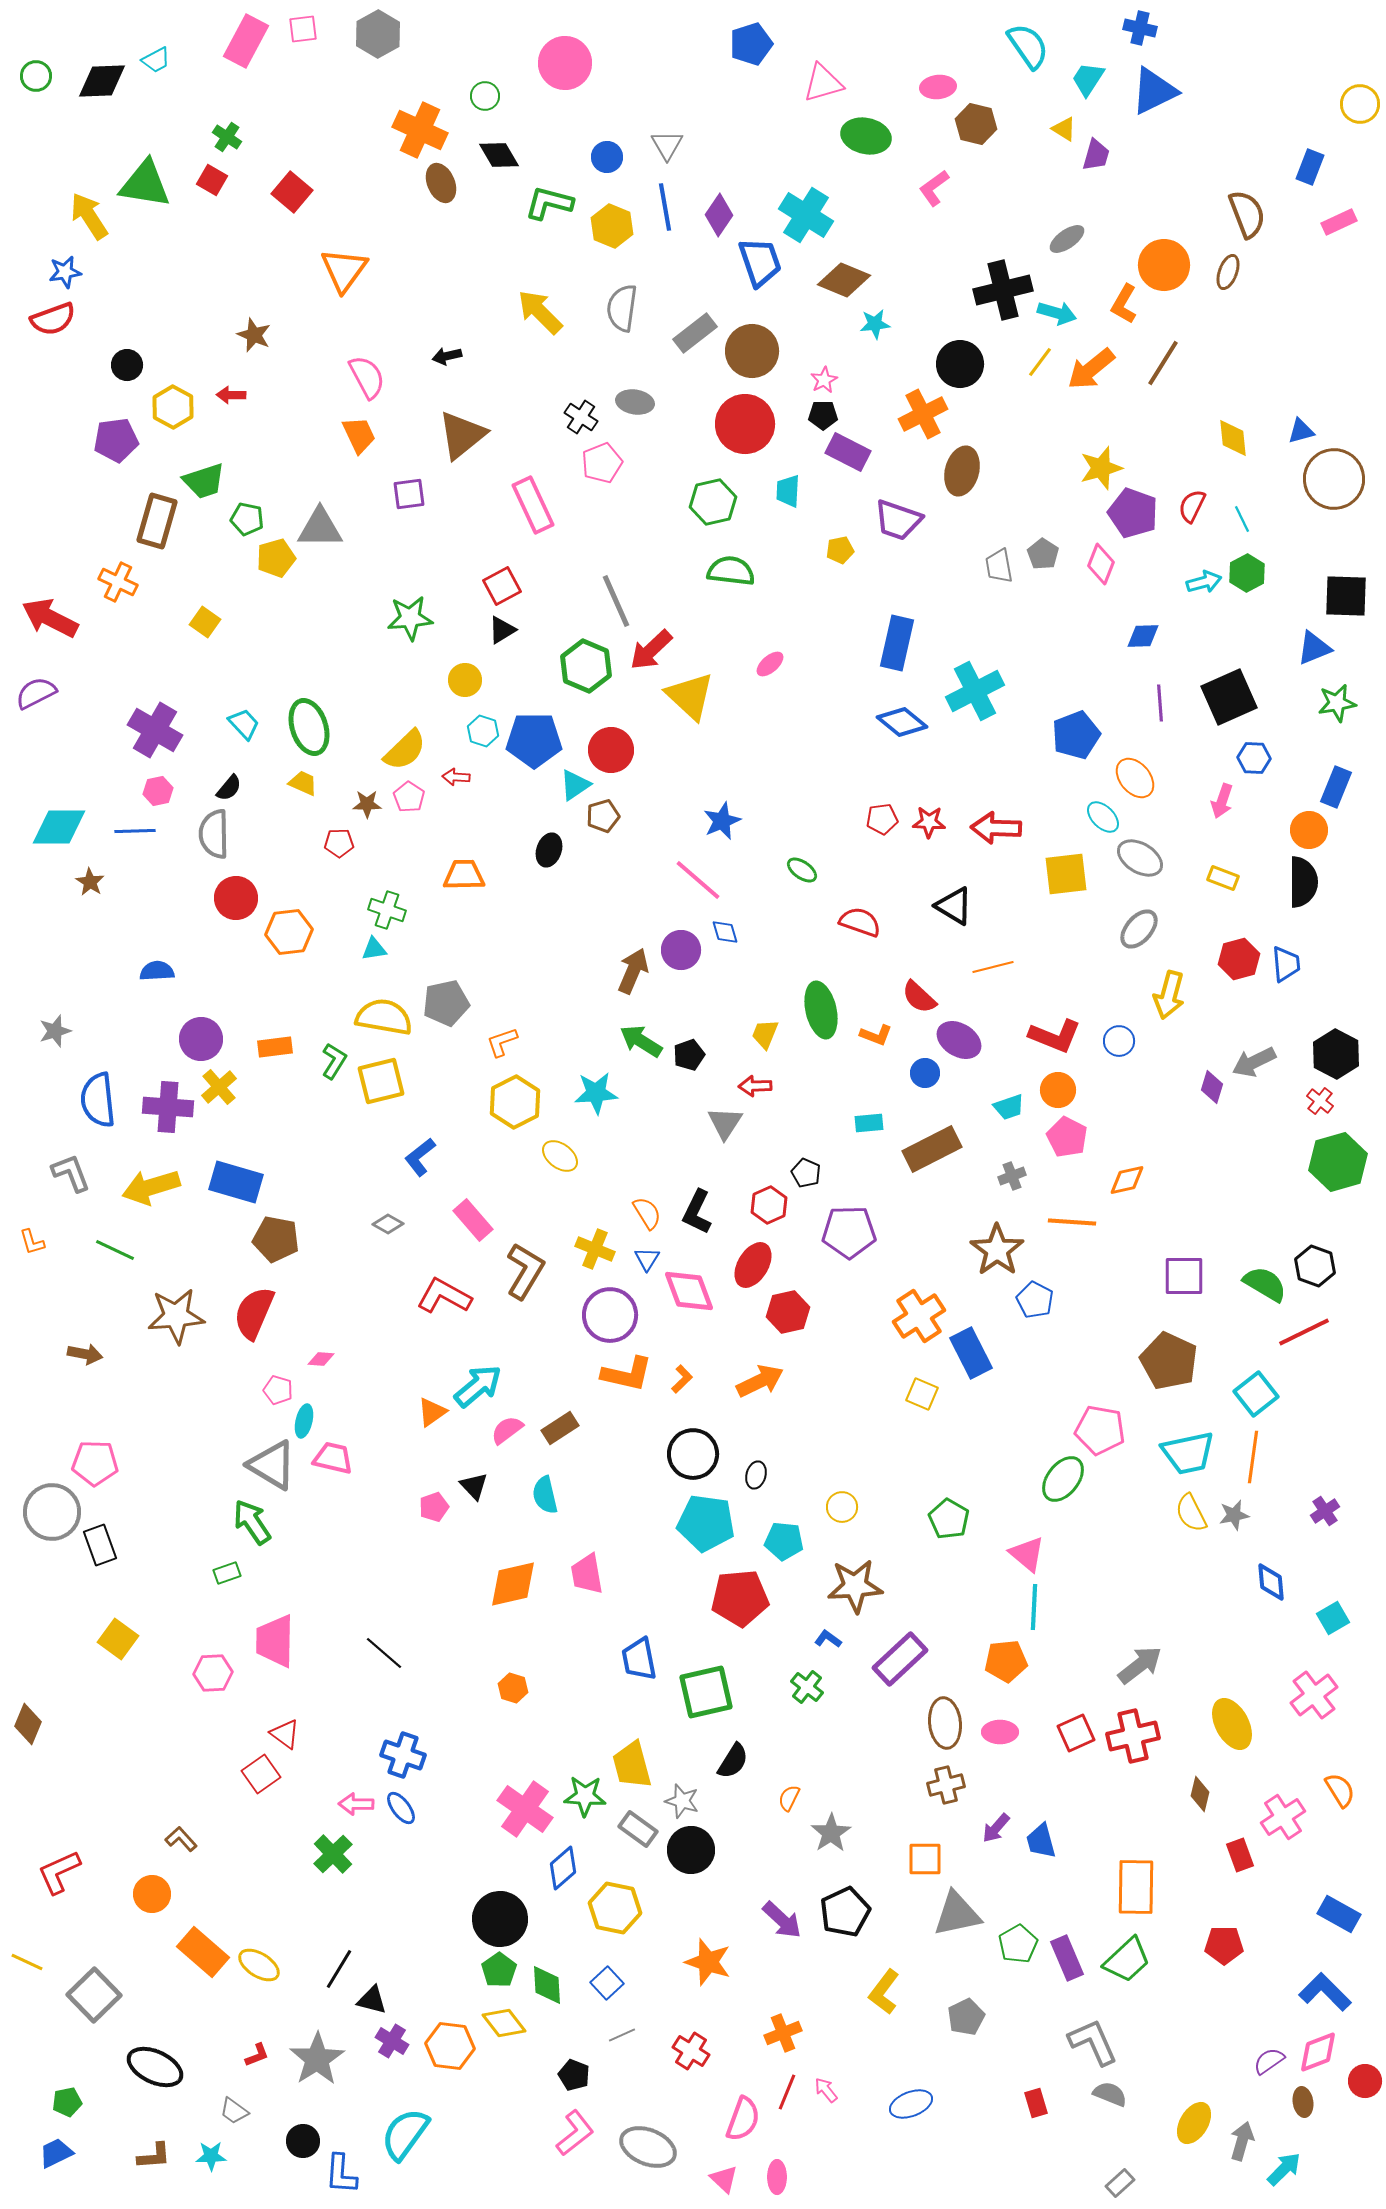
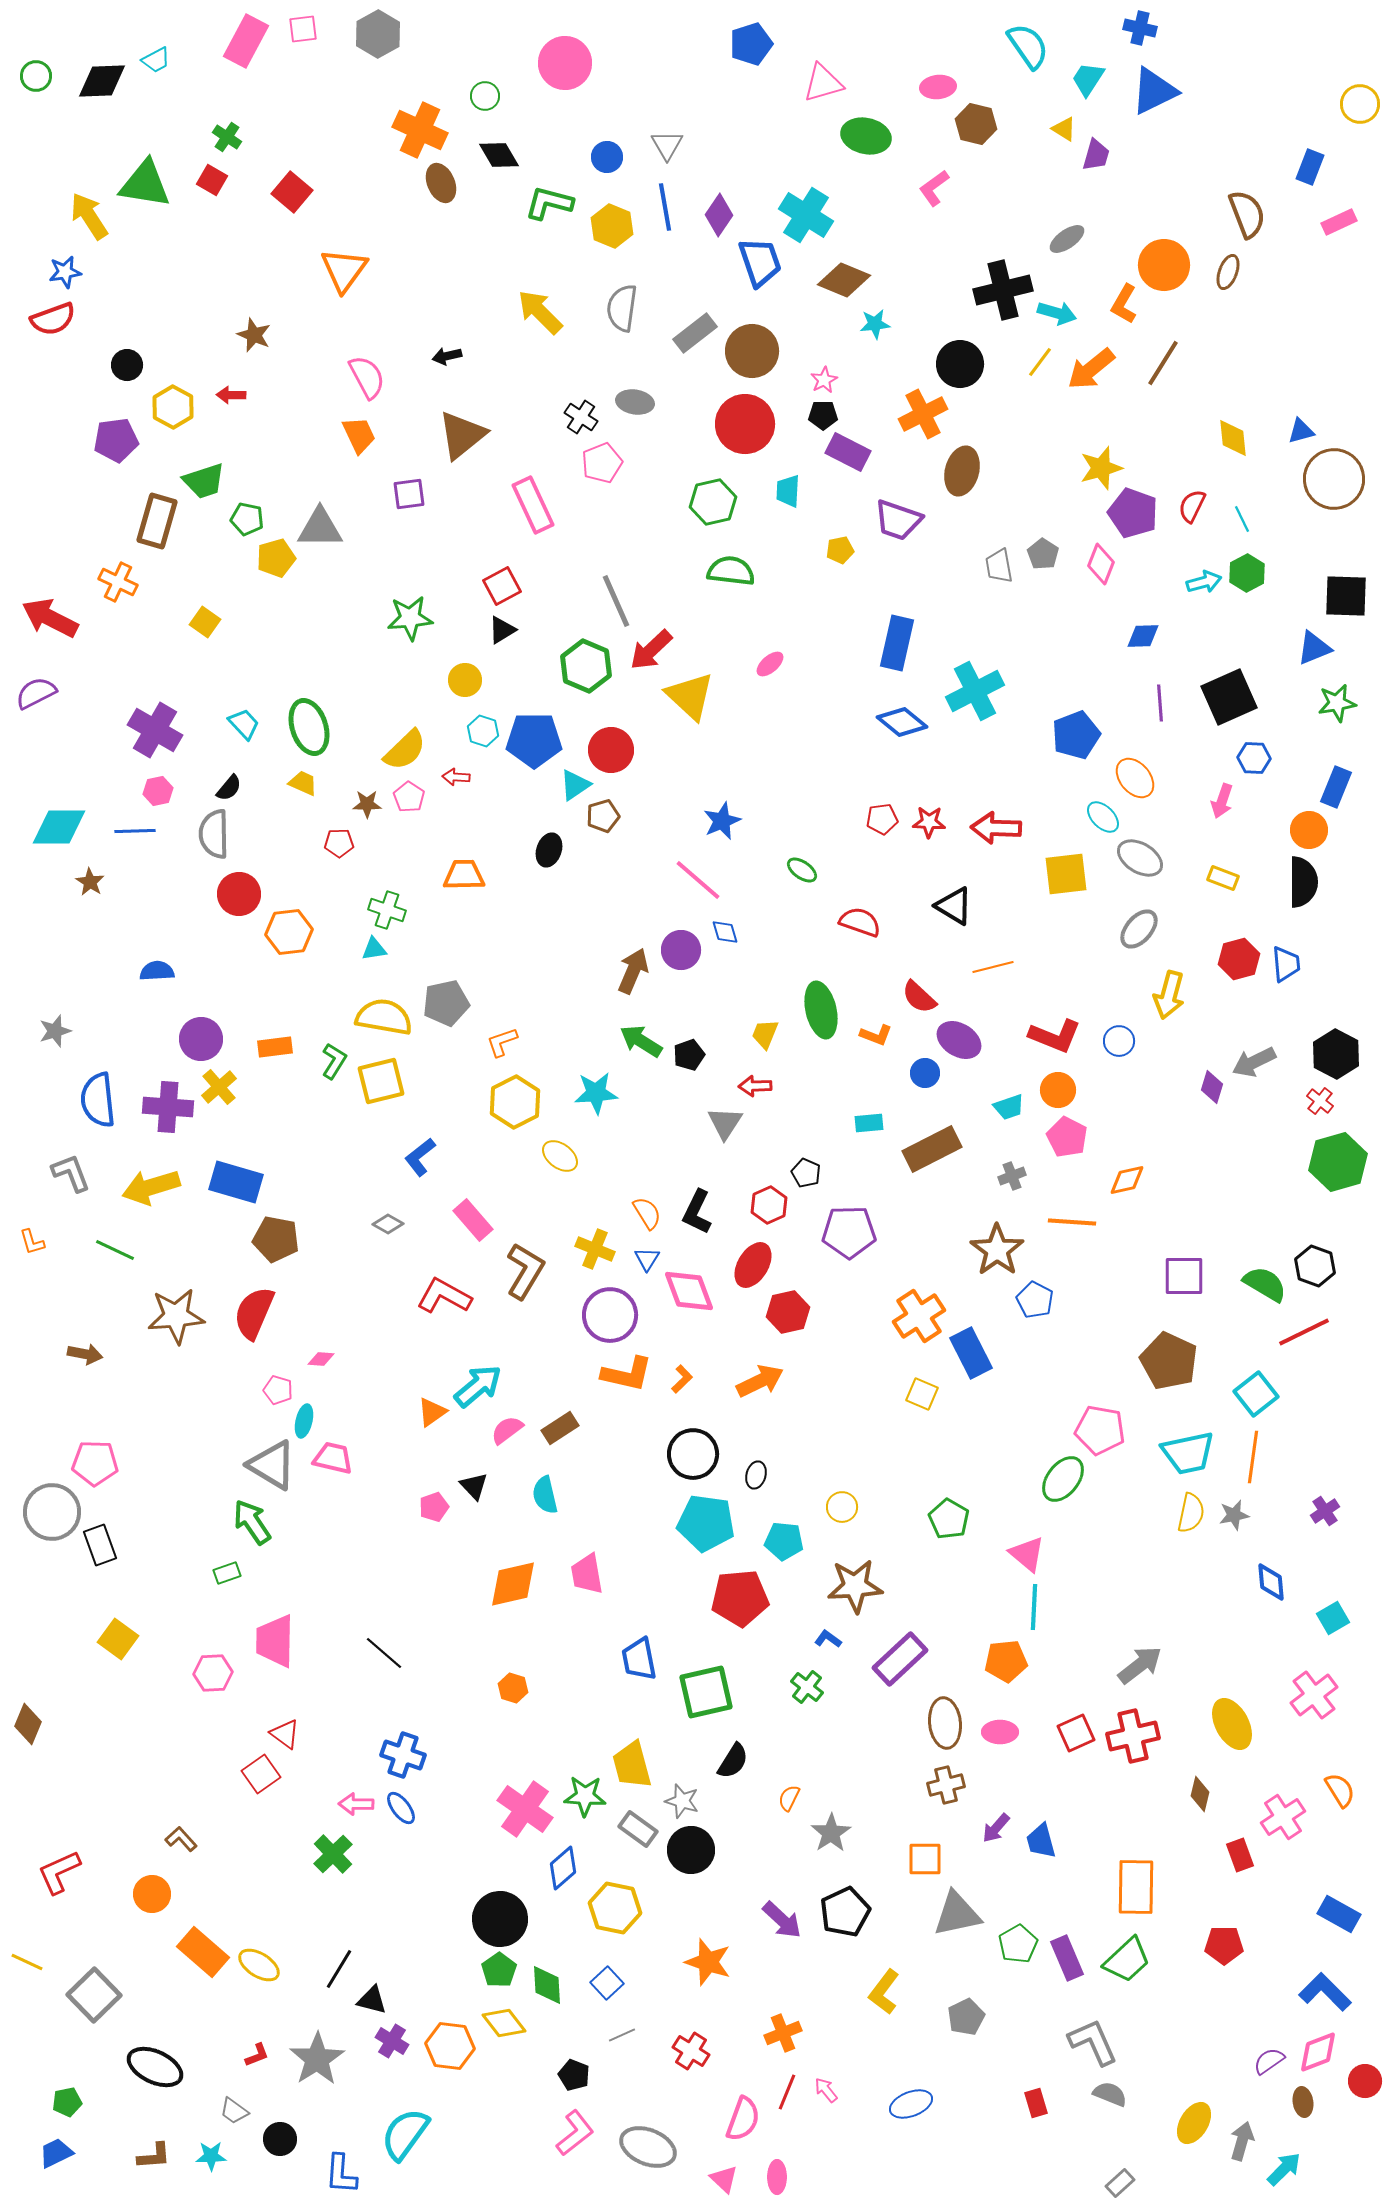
red circle at (236, 898): moved 3 px right, 4 px up
yellow semicircle at (1191, 1513): rotated 141 degrees counterclockwise
black circle at (303, 2141): moved 23 px left, 2 px up
